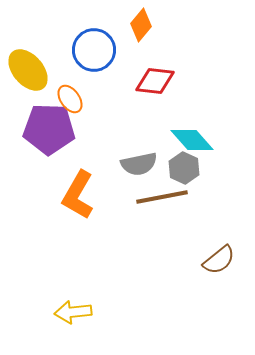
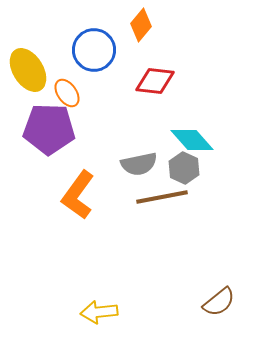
yellow ellipse: rotated 9 degrees clockwise
orange ellipse: moved 3 px left, 6 px up
orange L-shape: rotated 6 degrees clockwise
brown semicircle: moved 42 px down
yellow arrow: moved 26 px right
